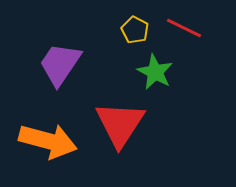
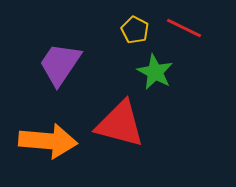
red triangle: rotated 48 degrees counterclockwise
orange arrow: rotated 10 degrees counterclockwise
